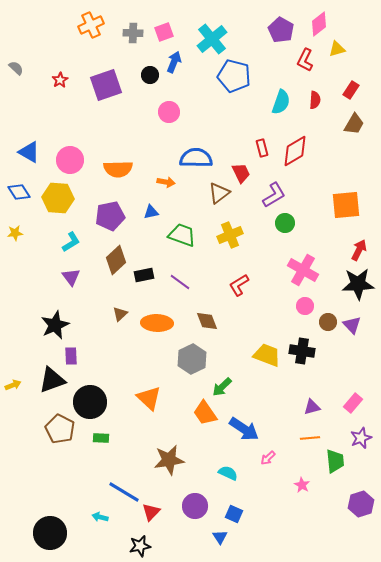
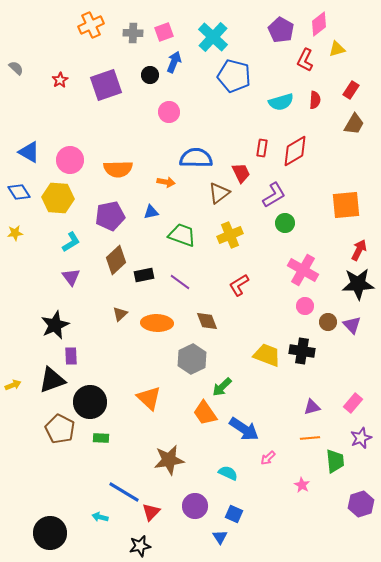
cyan cross at (212, 39): moved 1 px right, 2 px up; rotated 8 degrees counterclockwise
cyan semicircle at (281, 102): rotated 55 degrees clockwise
red rectangle at (262, 148): rotated 24 degrees clockwise
